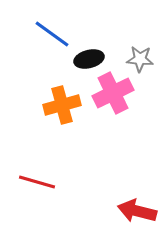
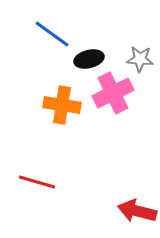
orange cross: rotated 24 degrees clockwise
